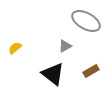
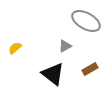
brown rectangle: moved 1 px left, 2 px up
